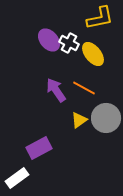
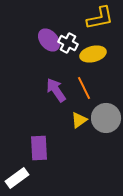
white cross: moved 1 px left
yellow ellipse: rotated 65 degrees counterclockwise
orange line: rotated 35 degrees clockwise
purple rectangle: rotated 65 degrees counterclockwise
